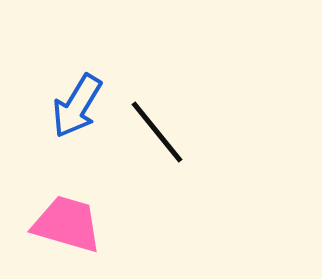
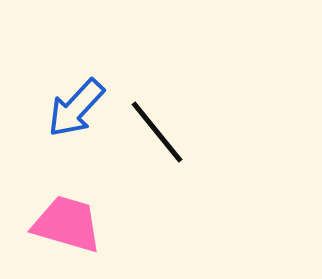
blue arrow: moved 1 px left, 2 px down; rotated 12 degrees clockwise
